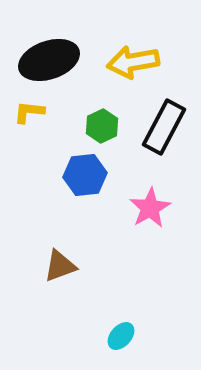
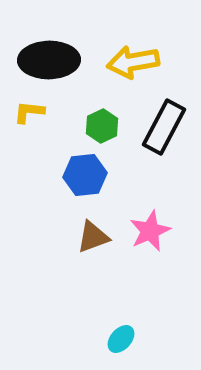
black ellipse: rotated 18 degrees clockwise
pink star: moved 23 px down; rotated 6 degrees clockwise
brown triangle: moved 33 px right, 29 px up
cyan ellipse: moved 3 px down
